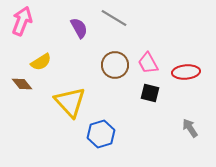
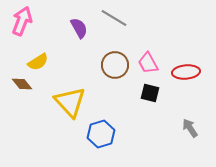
yellow semicircle: moved 3 px left
